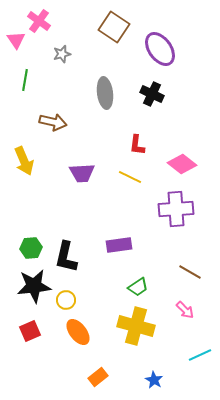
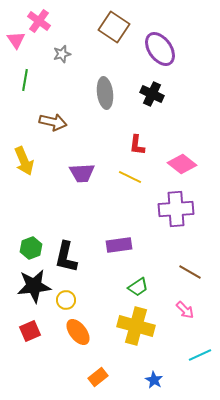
green hexagon: rotated 15 degrees counterclockwise
